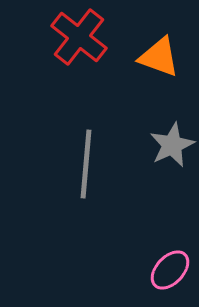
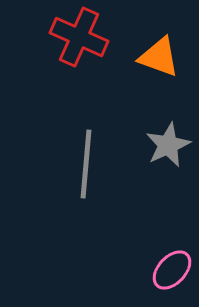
red cross: rotated 14 degrees counterclockwise
gray star: moved 4 px left
pink ellipse: moved 2 px right
